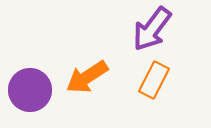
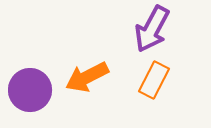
purple arrow: rotated 9 degrees counterclockwise
orange arrow: rotated 6 degrees clockwise
